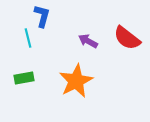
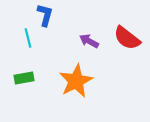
blue L-shape: moved 3 px right, 1 px up
purple arrow: moved 1 px right
